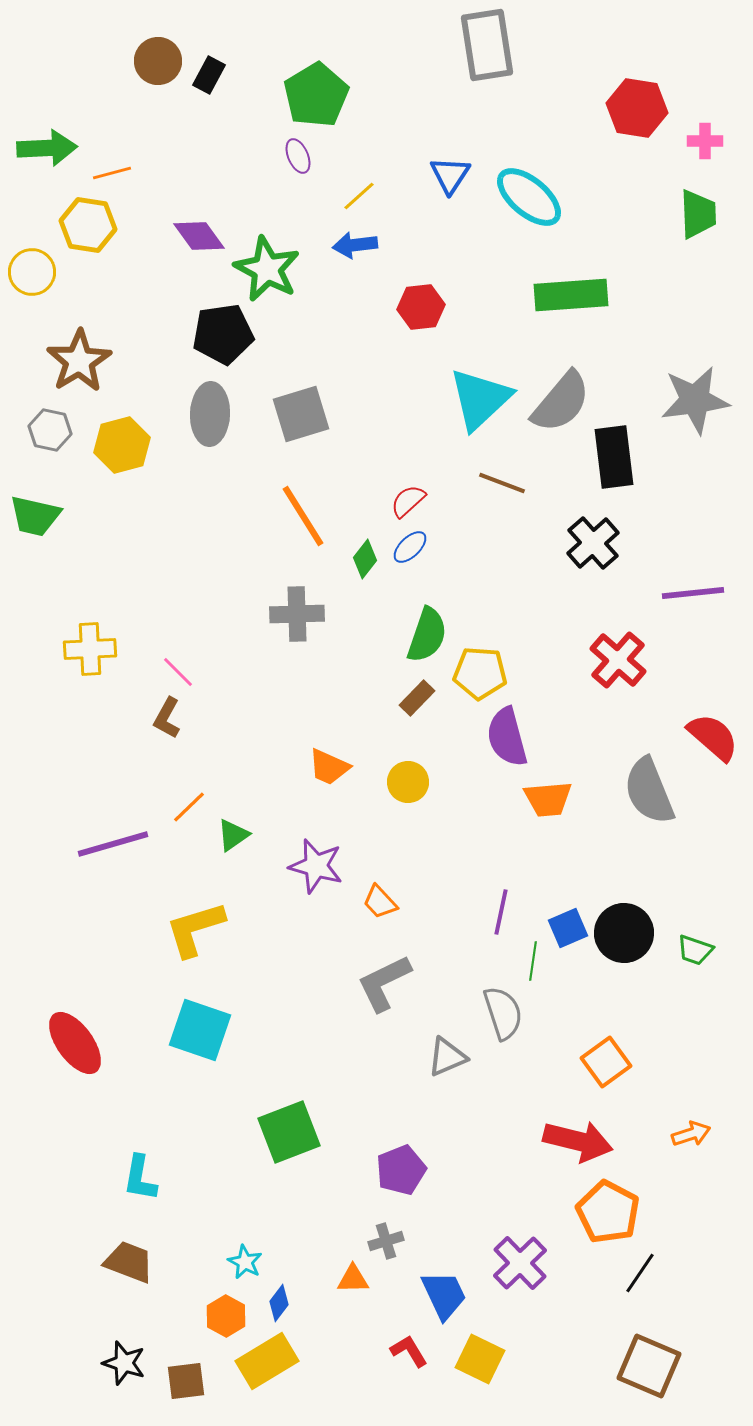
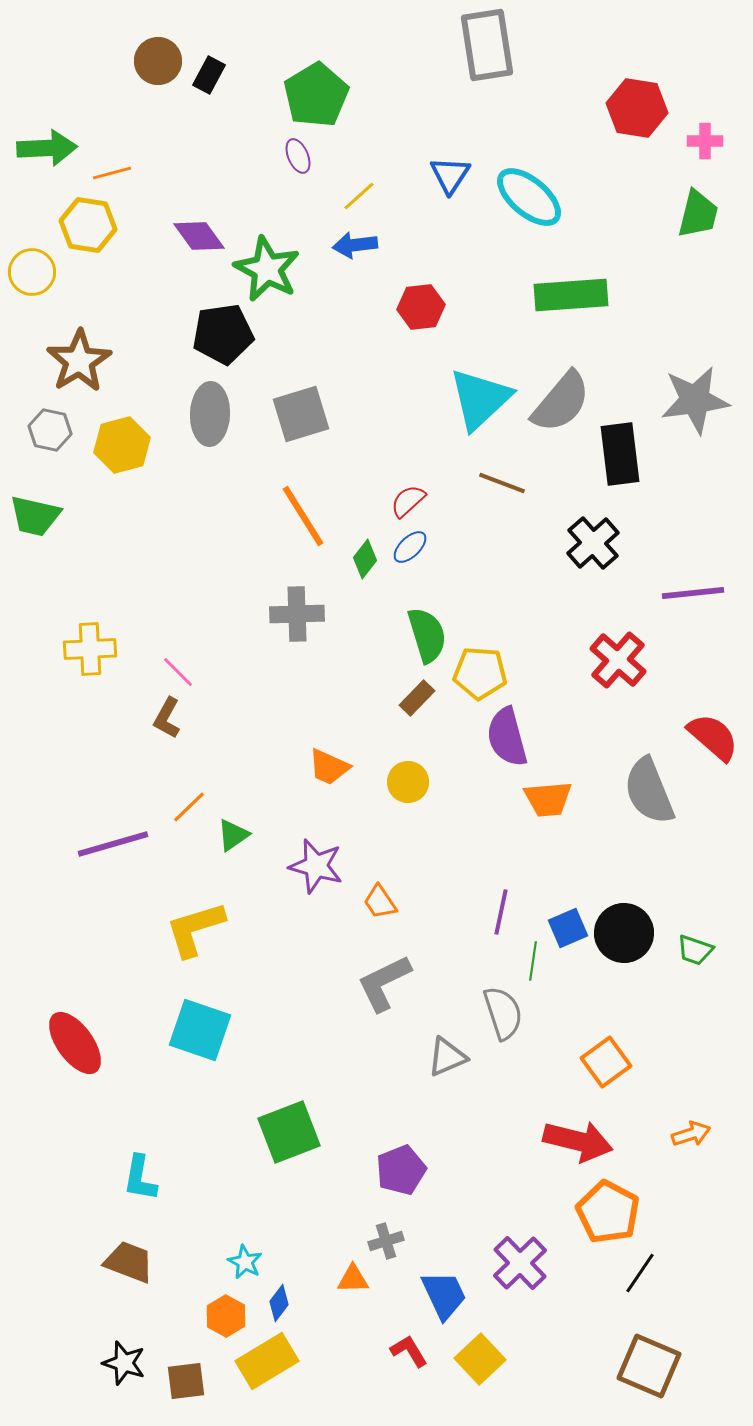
green trapezoid at (698, 214): rotated 16 degrees clockwise
black rectangle at (614, 457): moved 6 px right, 3 px up
green semicircle at (427, 635): rotated 36 degrees counterclockwise
orange trapezoid at (380, 902): rotated 9 degrees clockwise
yellow square at (480, 1359): rotated 21 degrees clockwise
